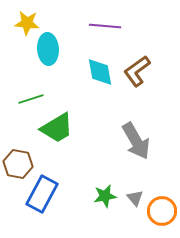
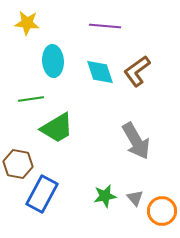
cyan ellipse: moved 5 px right, 12 px down
cyan diamond: rotated 8 degrees counterclockwise
green line: rotated 10 degrees clockwise
